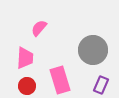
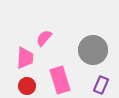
pink semicircle: moved 5 px right, 10 px down
